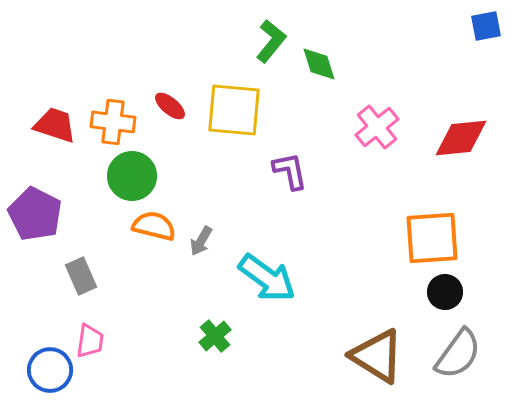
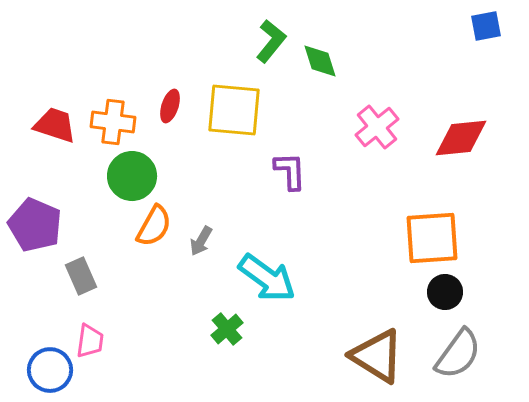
green diamond: moved 1 px right, 3 px up
red ellipse: rotated 68 degrees clockwise
purple L-shape: rotated 9 degrees clockwise
purple pentagon: moved 11 px down; rotated 4 degrees counterclockwise
orange semicircle: rotated 105 degrees clockwise
green cross: moved 12 px right, 7 px up
